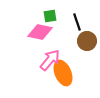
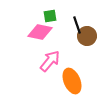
black line: moved 3 px down
brown circle: moved 5 px up
pink arrow: moved 1 px down
orange ellipse: moved 9 px right, 8 px down
